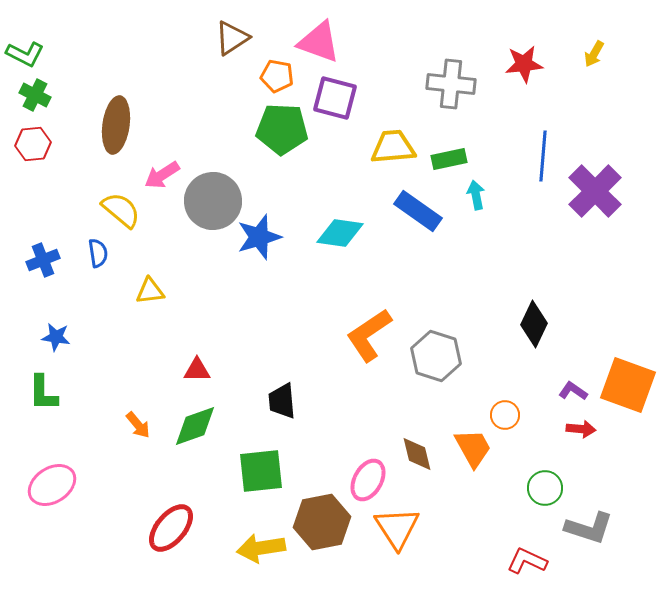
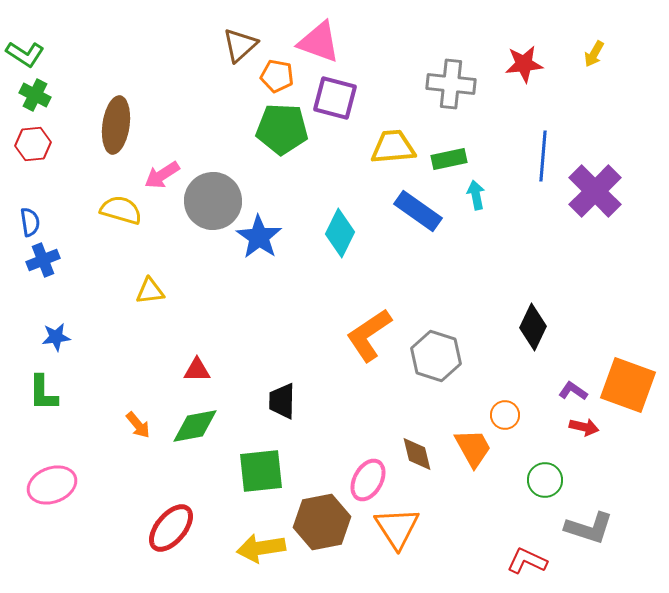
brown triangle at (232, 38): moved 8 px right, 7 px down; rotated 9 degrees counterclockwise
green L-shape at (25, 54): rotated 6 degrees clockwise
yellow semicircle at (121, 210): rotated 24 degrees counterclockwise
cyan diamond at (340, 233): rotated 72 degrees counterclockwise
blue star at (259, 237): rotated 21 degrees counterclockwise
blue semicircle at (98, 253): moved 68 px left, 31 px up
black diamond at (534, 324): moved 1 px left, 3 px down
blue star at (56, 337): rotated 16 degrees counterclockwise
black trapezoid at (282, 401): rotated 6 degrees clockwise
green diamond at (195, 426): rotated 9 degrees clockwise
red arrow at (581, 429): moved 3 px right, 2 px up; rotated 8 degrees clockwise
pink ellipse at (52, 485): rotated 12 degrees clockwise
green circle at (545, 488): moved 8 px up
